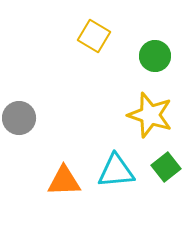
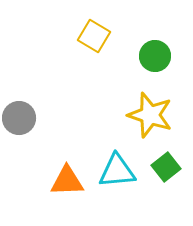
cyan triangle: moved 1 px right
orange triangle: moved 3 px right
